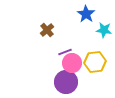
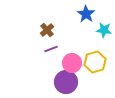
purple line: moved 14 px left, 3 px up
yellow hexagon: rotated 10 degrees counterclockwise
